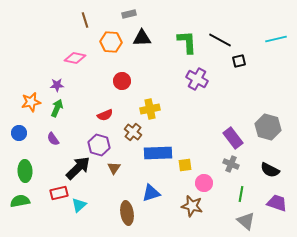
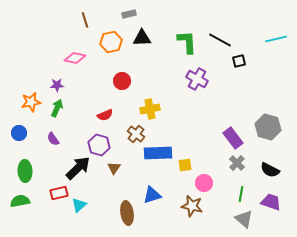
orange hexagon: rotated 15 degrees counterclockwise
brown cross: moved 3 px right, 2 px down
gray cross: moved 6 px right, 1 px up; rotated 21 degrees clockwise
blue triangle: moved 1 px right, 2 px down
purple trapezoid: moved 6 px left, 1 px up
gray triangle: moved 2 px left, 2 px up
